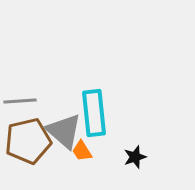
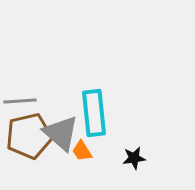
gray triangle: moved 3 px left, 2 px down
brown pentagon: moved 1 px right, 5 px up
black star: moved 1 px left, 1 px down; rotated 10 degrees clockwise
